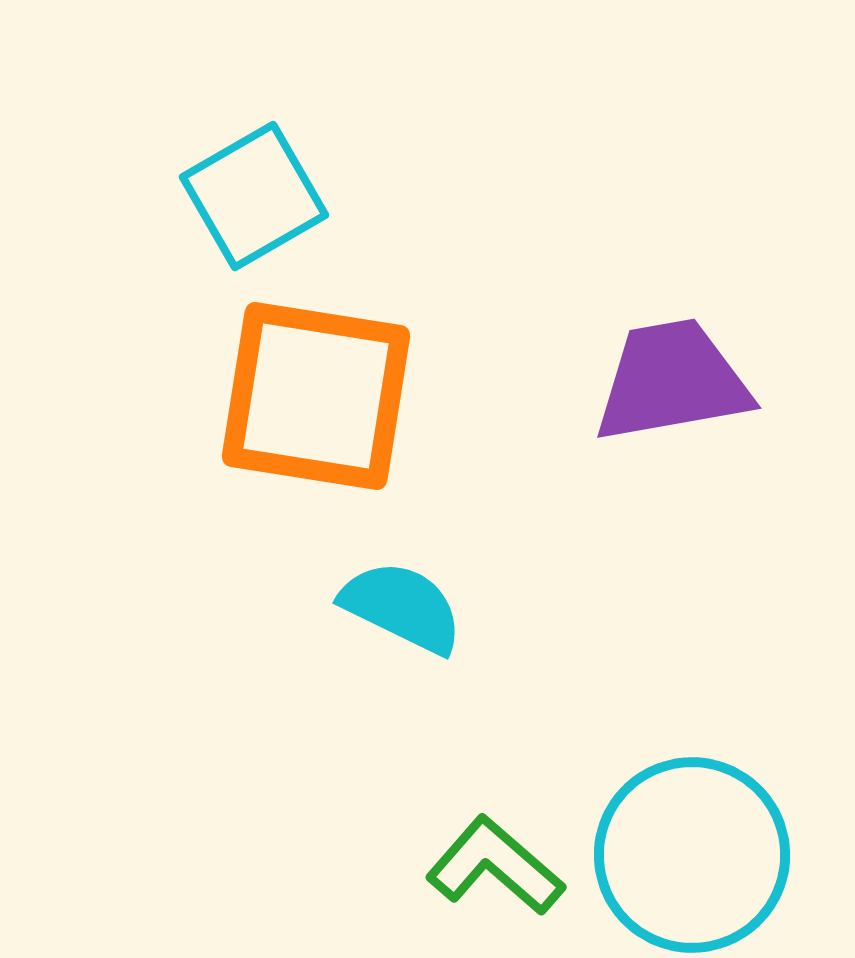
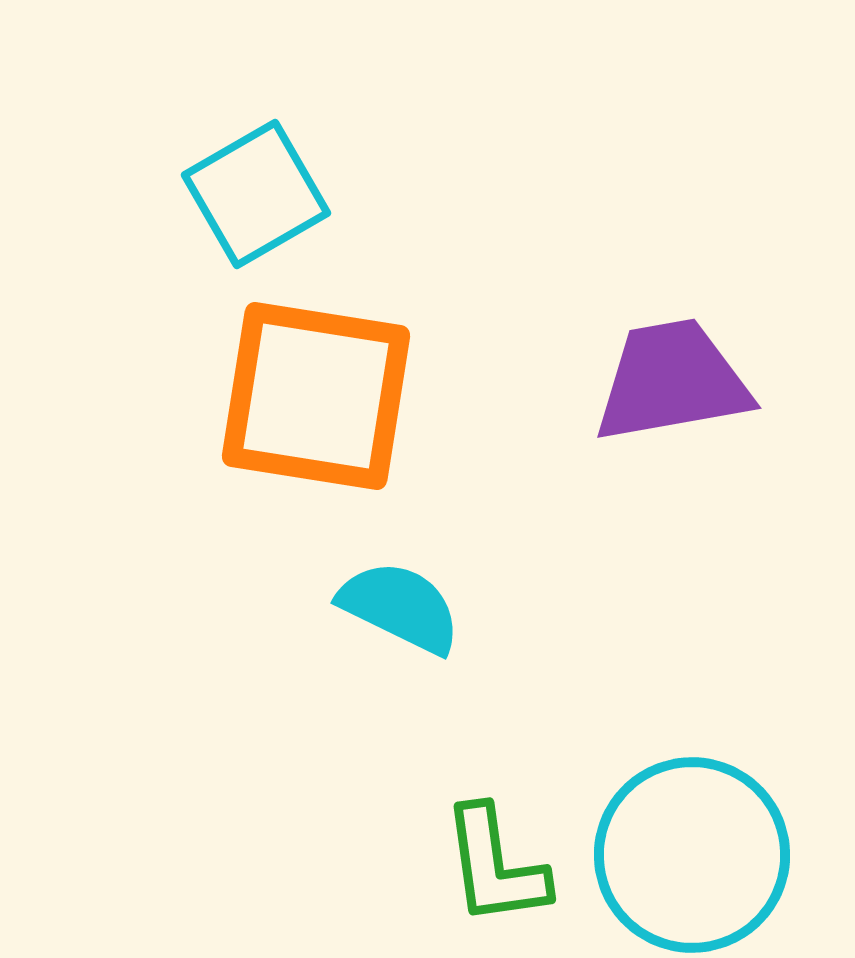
cyan square: moved 2 px right, 2 px up
cyan semicircle: moved 2 px left
green L-shape: rotated 139 degrees counterclockwise
